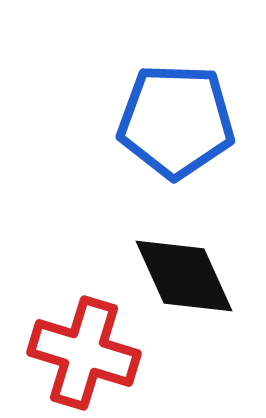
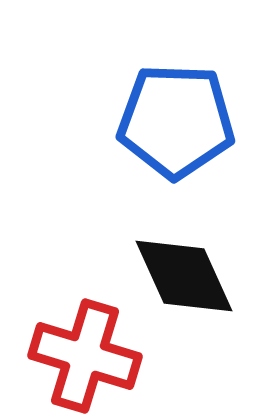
red cross: moved 1 px right, 3 px down
